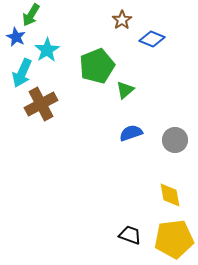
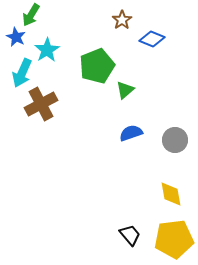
yellow diamond: moved 1 px right, 1 px up
black trapezoid: rotated 30 degrees clockwise
